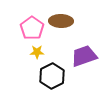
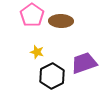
pink pentagon: moved 13 px up
yellow star: rotated 16 degrees clockwise
purple trapezoid: moved 7 px down
